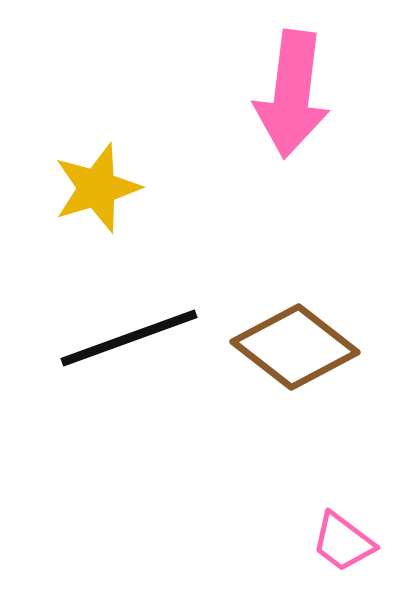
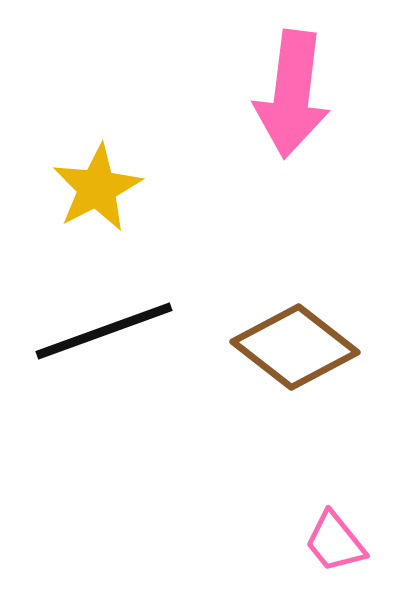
yellow star: rotated 10 degrees counterclockwise
black line: moved 25 px left, 7 px up
pink trapezoid: moved 8 px left; rotated 14 degrees clockwise
